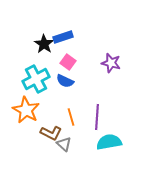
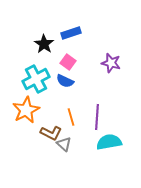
blue rectangle: moved 8 px right, 4 px up
orange star: rotated 16 degrees clockwise
